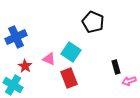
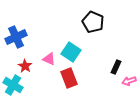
black rectangle: rotated 40 degrees clockwise
